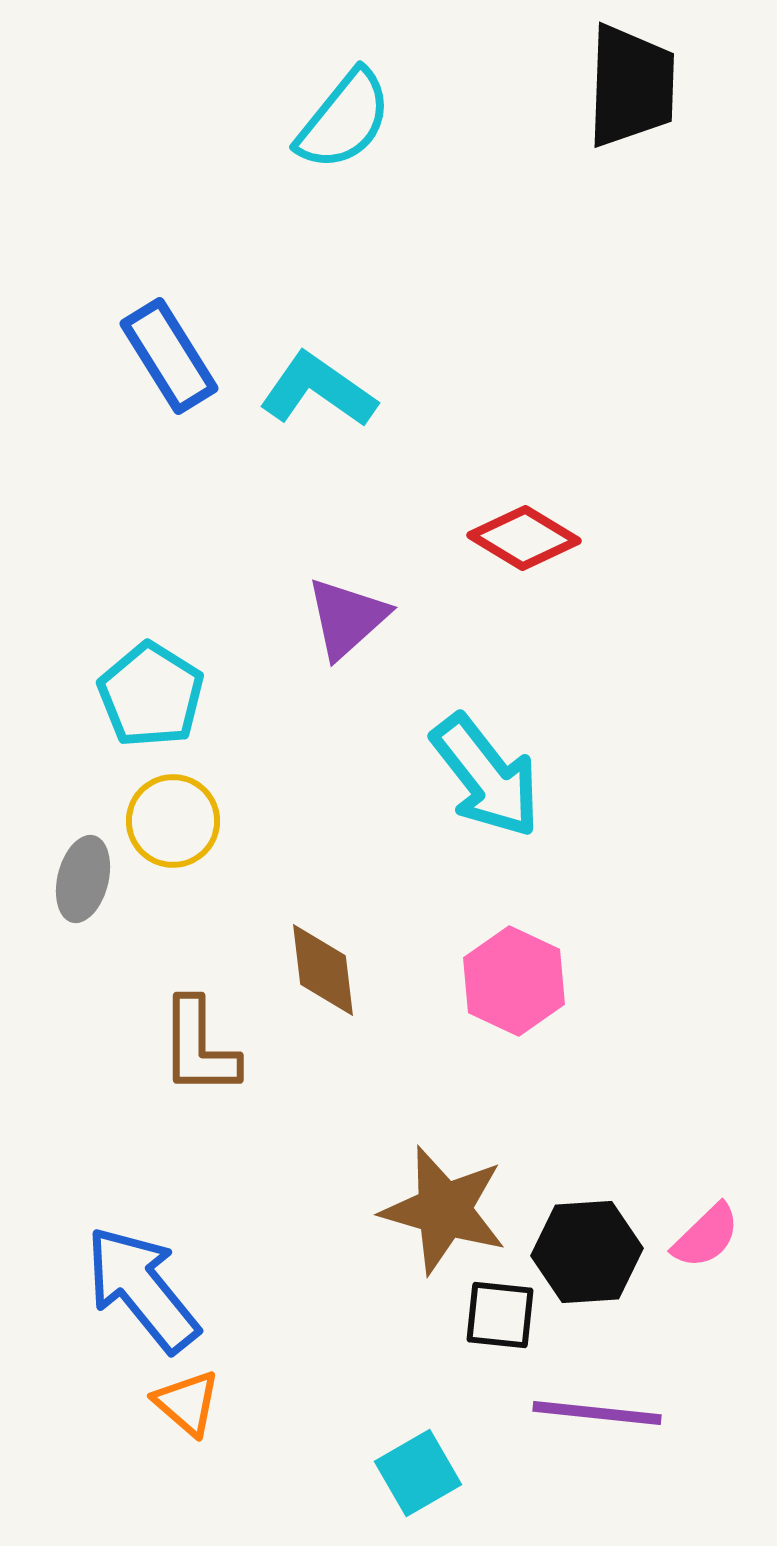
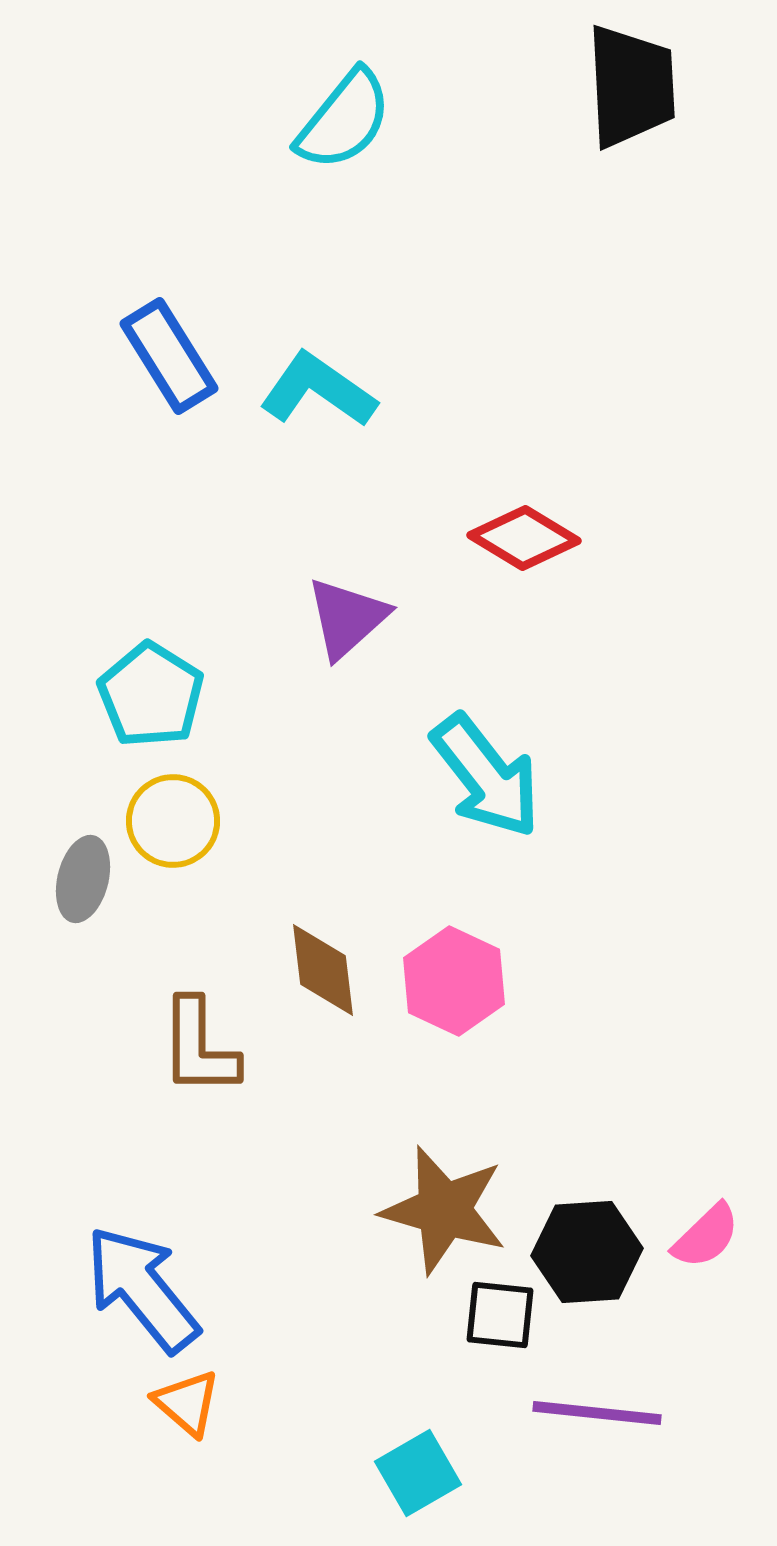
black trapezoid: rotated 5 degrees counterclockwise
pink hexagon: moved 60 px left
